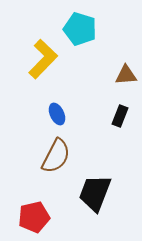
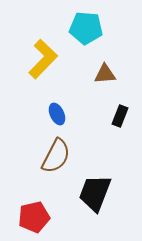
cyan pentagon: moved 6 px right, 1 px up; rotated 12 degrees counterclockwise
brown triangle: moved 21 px left, 1 px up
